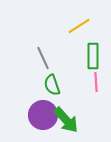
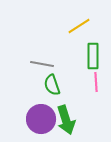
gray line: moved 1 px left, 6 px down; rotated 55 degrees counterclockwise
purple circle: moved 2 px left, 4 px down
green arrow: rotated 24 degrees clockwise
